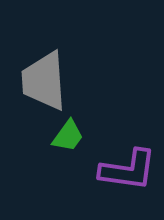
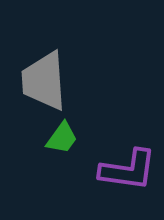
green trapezoid: moved 6 px left, 2 px down
